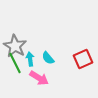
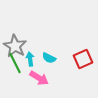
cyan semicircle: moved 1 px right; rotated 24 degrees counterclockwise
